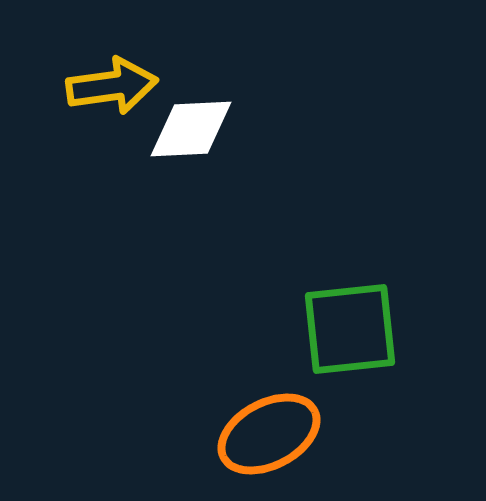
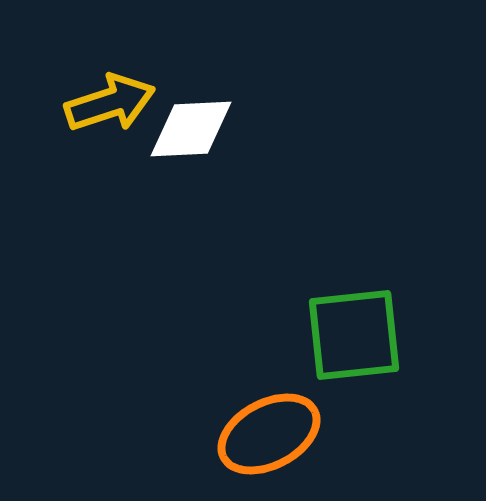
yellow arrow: moved 2 px left, 17 px down; rotated 10 degrees counterclockwise
green square: moved 4 px right, 6 px down
